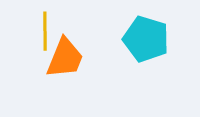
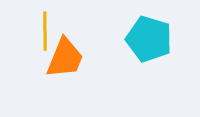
cyan pentagon: moved 3 px right
